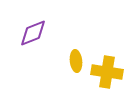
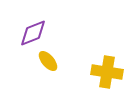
yellow ellipse: moved 28 px left; rotated 35 degrees counterclockwise
